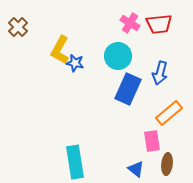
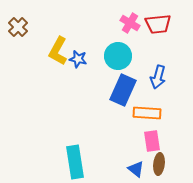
red trapezoid: moved 1 px left
yellow L-shape: moved 2 px left, 1 px down
blue star: moved 3 px right, 4 px up
blue arrow: moved 2 px left, 4 px down
blue rectangle: moved 5 px left, 1 px down
orange rectangle: moved 22 px left; rotated 44 degrees clockwise
brown ellipse: moved 8 px left
